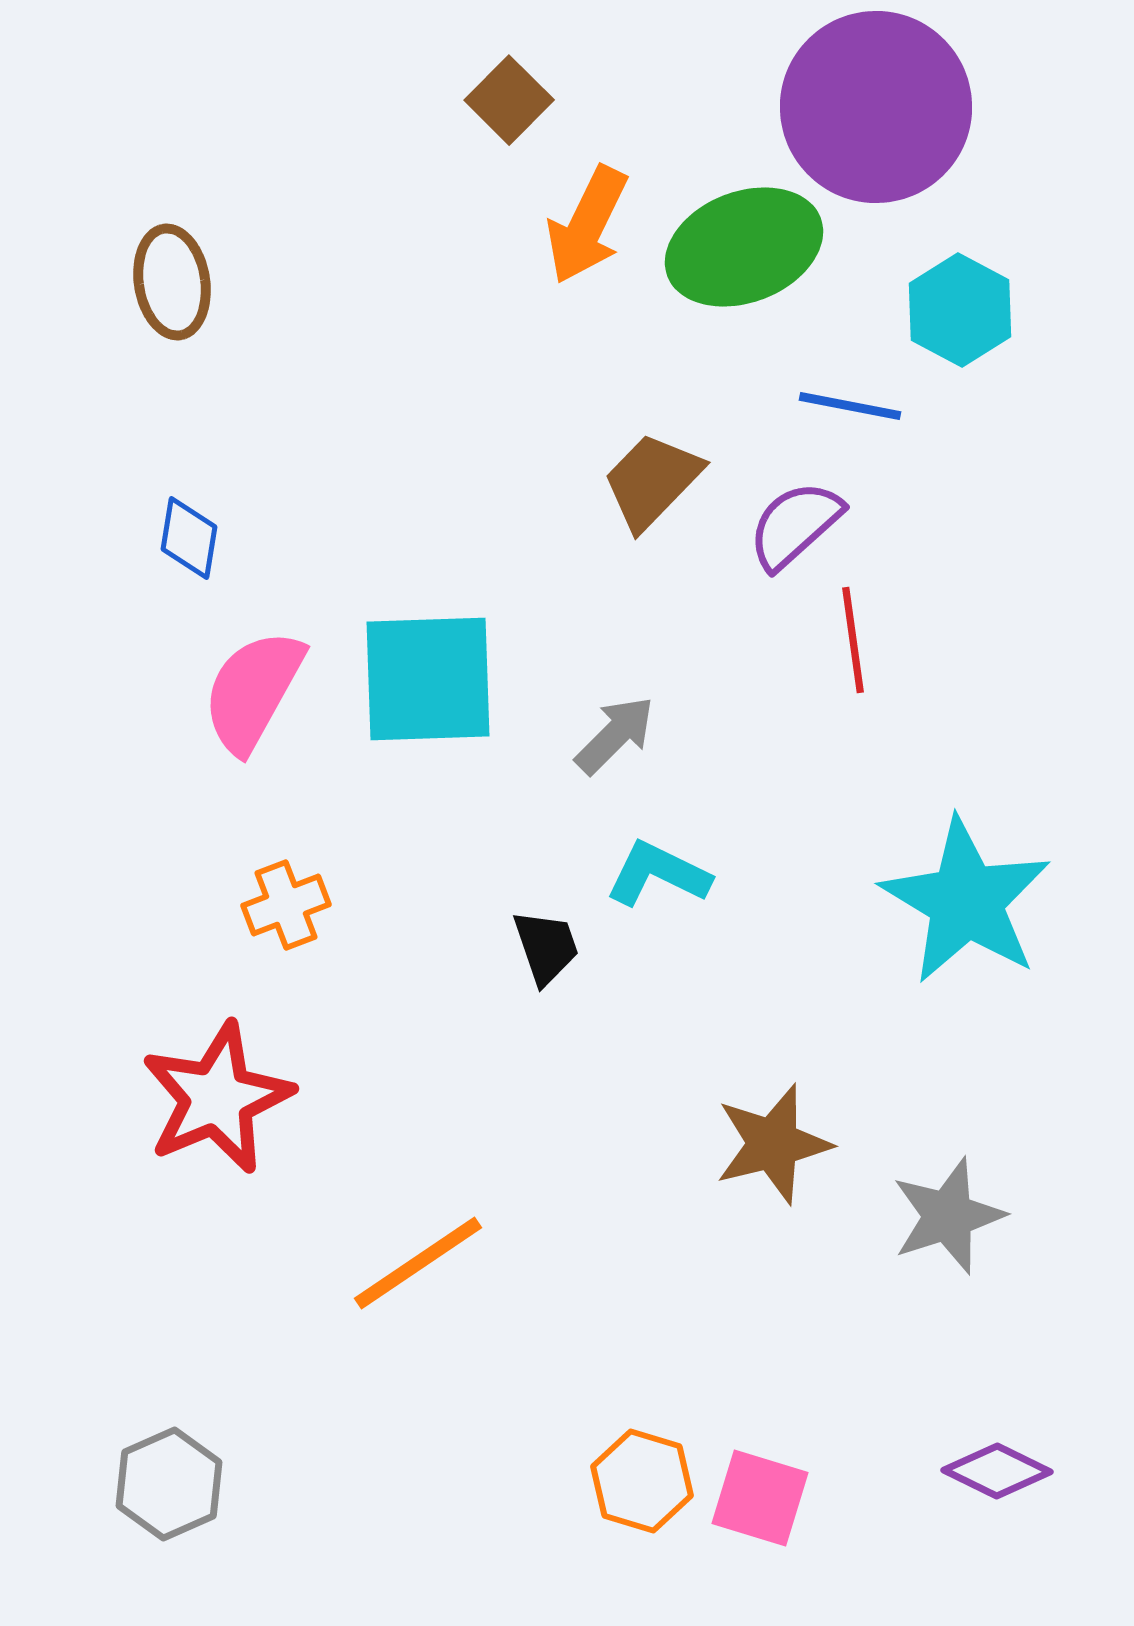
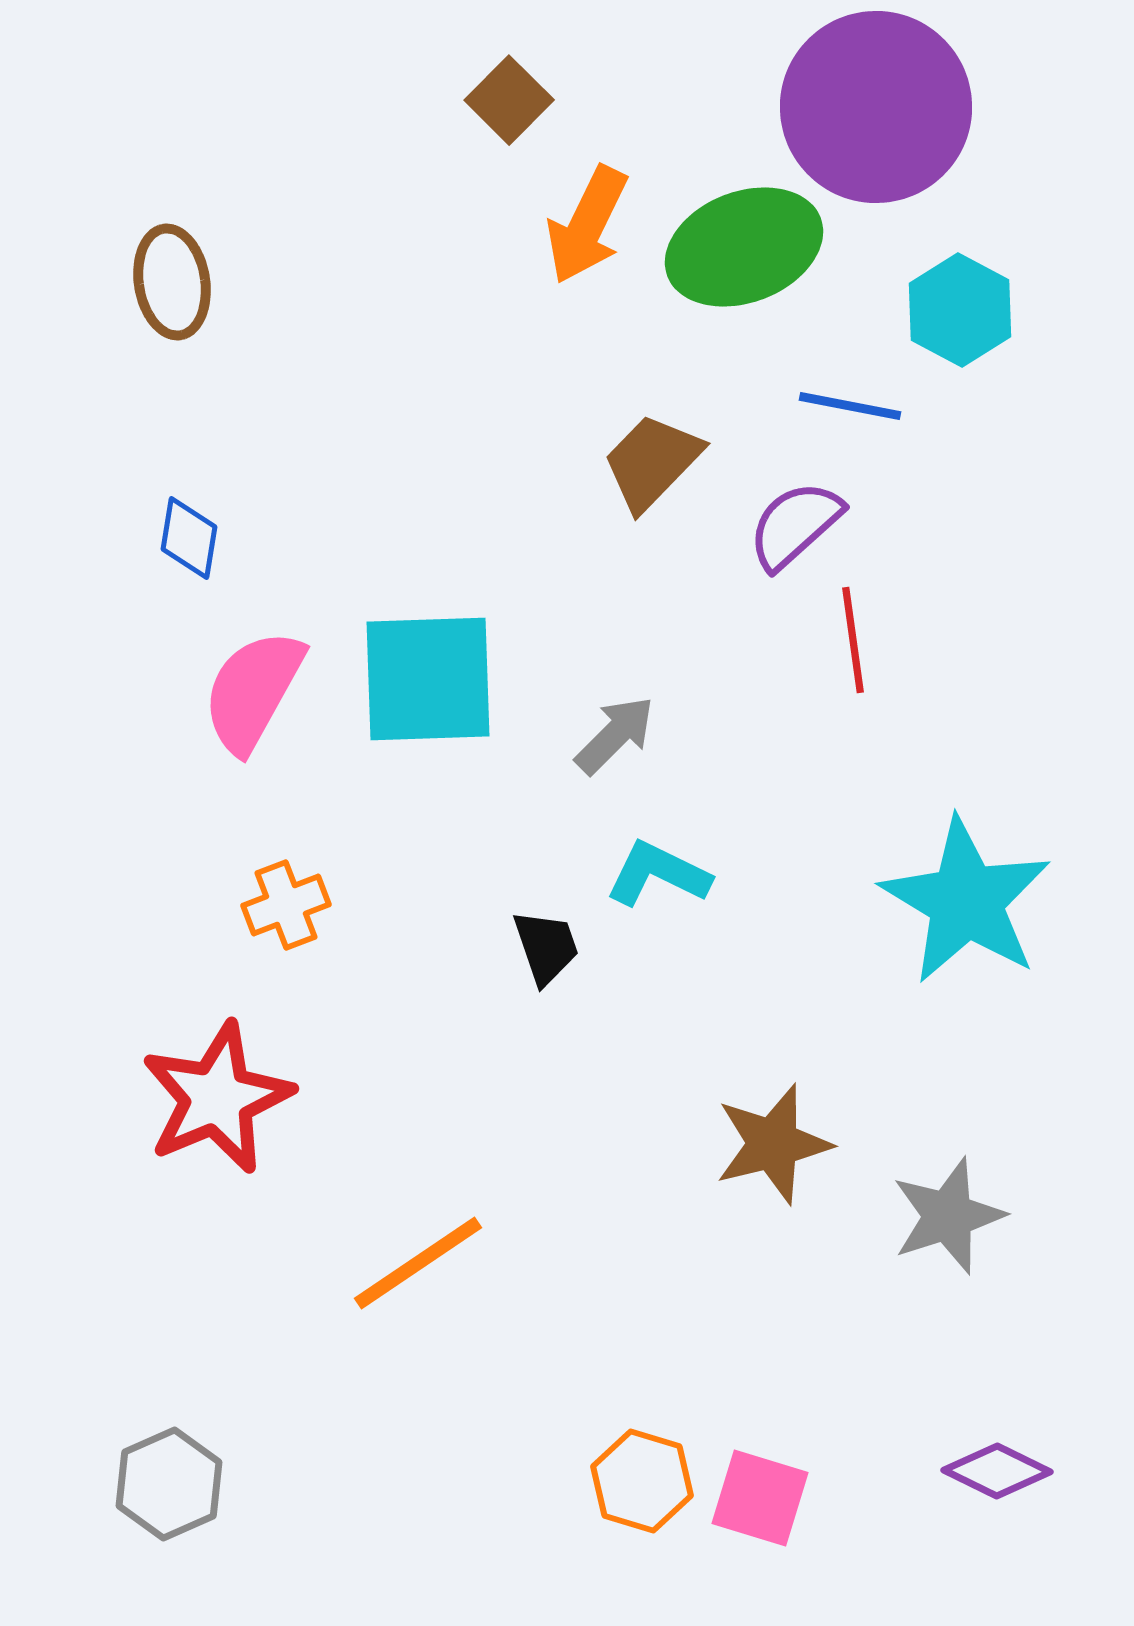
brown trapezoid: moved 19 px up
